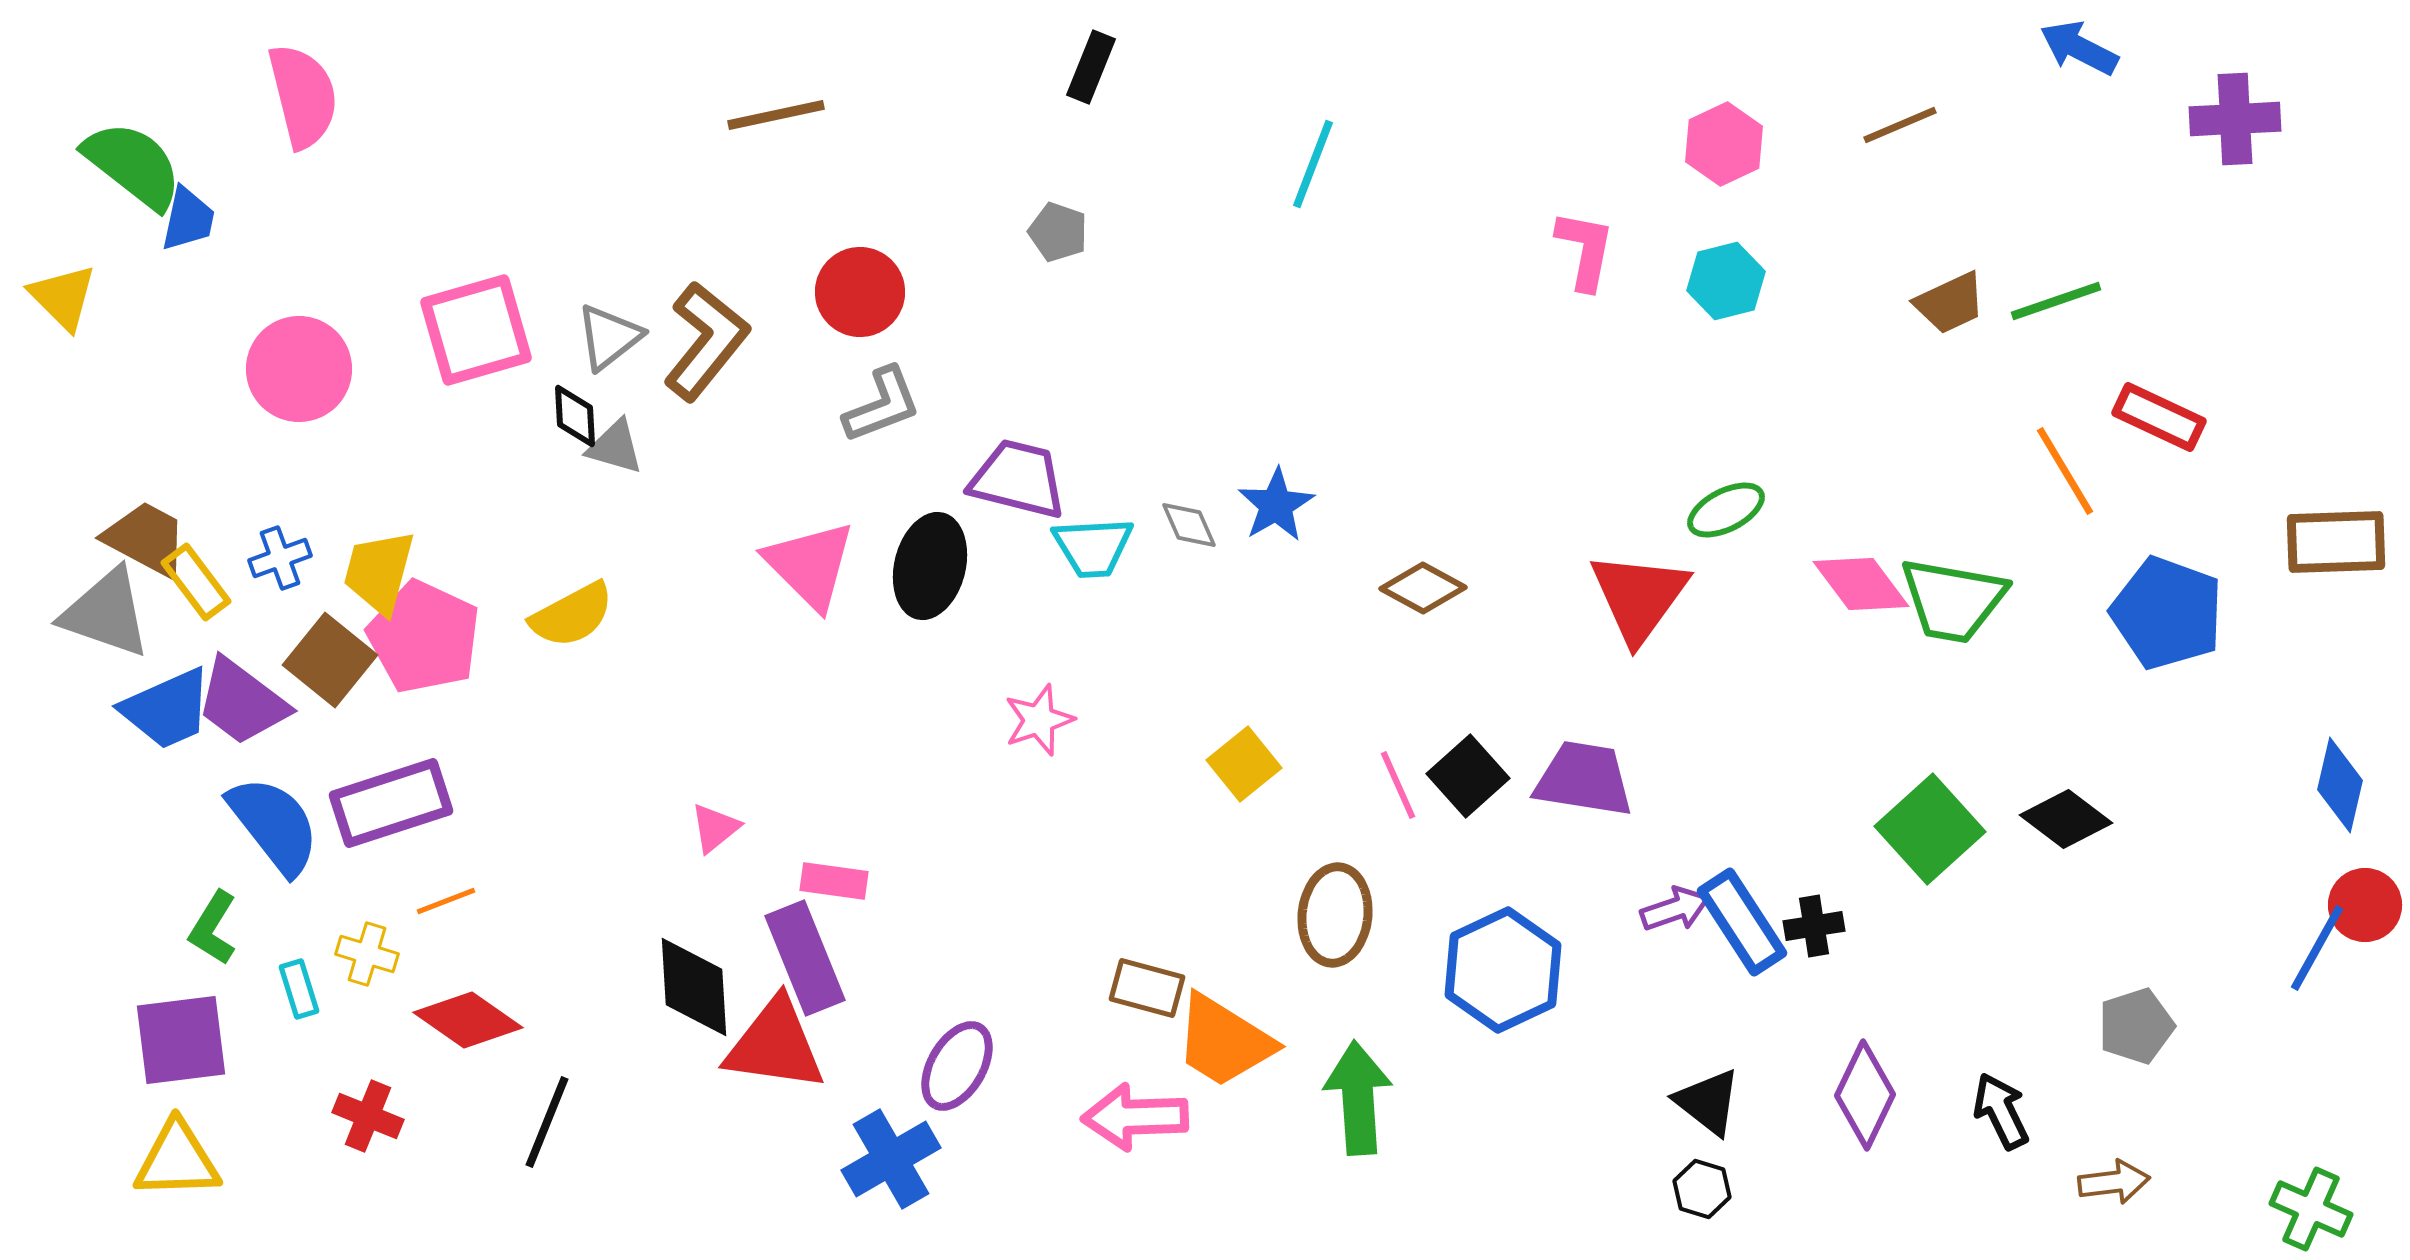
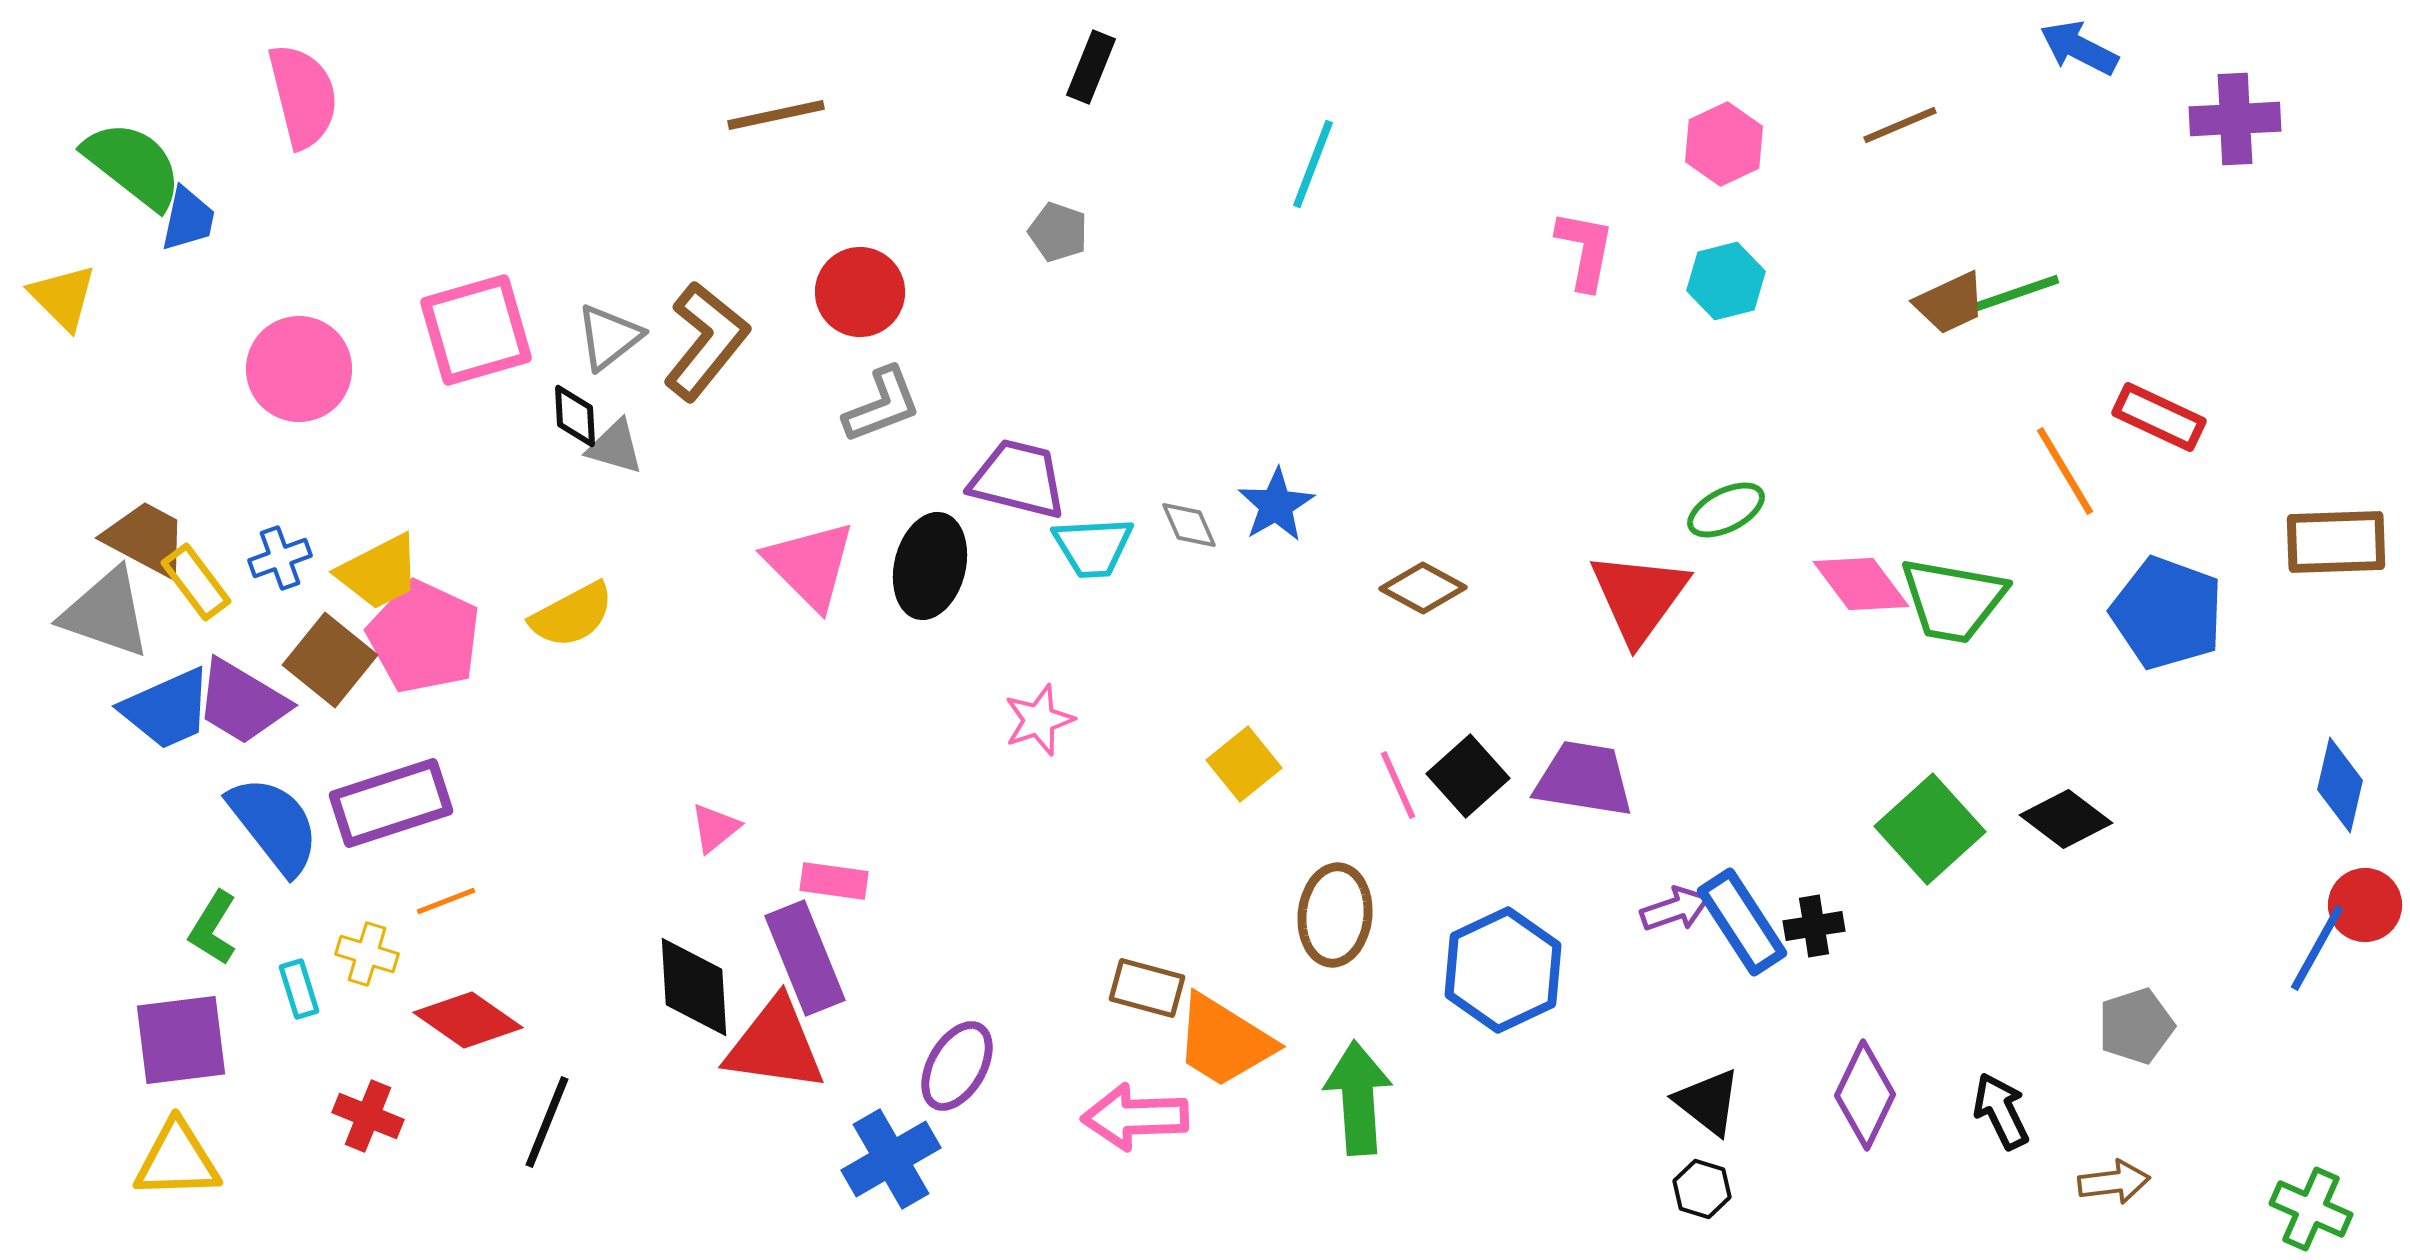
green line at (2056, 301): moved 42 px left, 7 px up
yellow trapezoid at (379, 572): rotated 132 degrees counterclockwise
purple trapezoid at (242, 702): rotated 6 degrees counterclockwise
